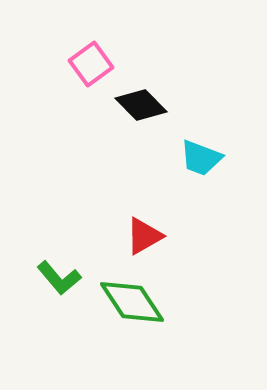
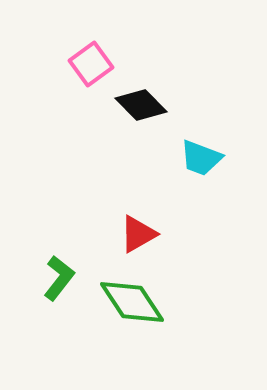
red triangle: moved 6 px left, 2 px up
green L-shape: rotated 102 degrees counterclockwise
